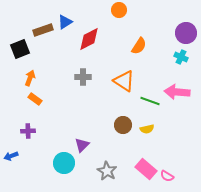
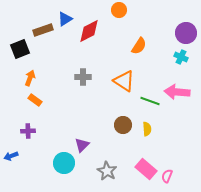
blue triangle: moved 3 px up
red diamond: moved 8 px up
orange rectangle: moved 1 px down
yellow semicircle: rotated 80 degrees counterclockwise
pink semicircle: rotated 80 degrees clockwise
